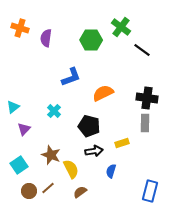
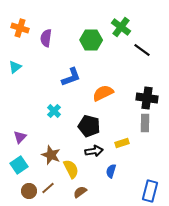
cyan triangle: moved 2 px right, 40 px up
purple triangle: moved 4 px left, 8 px down
